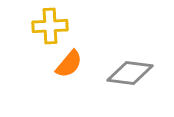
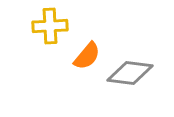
orange semicircle: moved 18 px right, 8 px up
